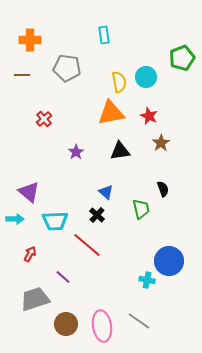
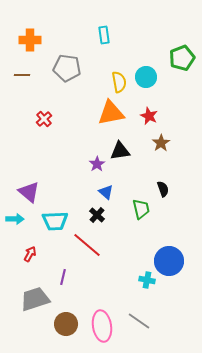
purple star: moved 21 px right, 12 px down
purple line: rotated 63 degrees clockwise
